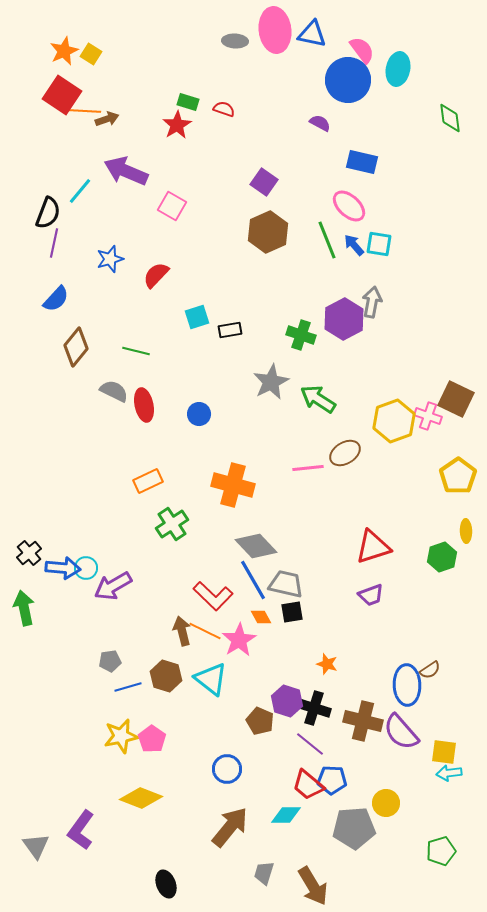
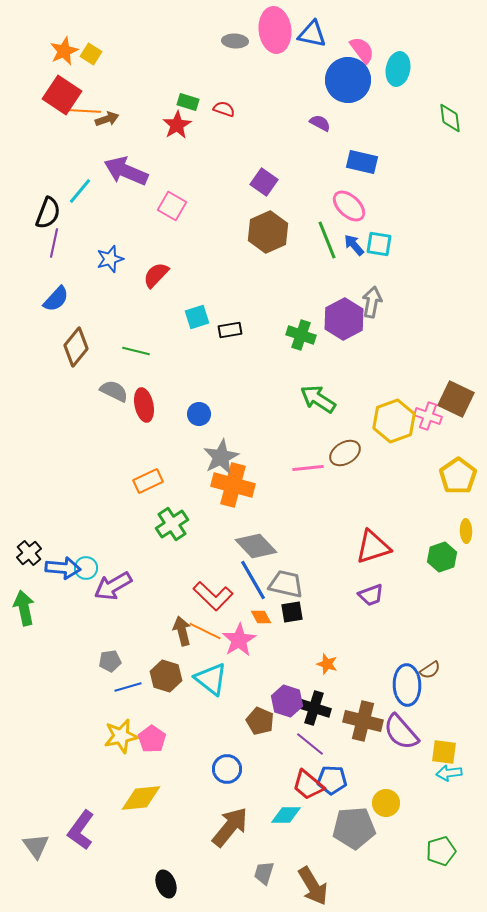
gray star at (271, 382): moved 50 px left, 75 px down
yellow diamond at (141, 798): rotated 27 degrees counterclockwise
